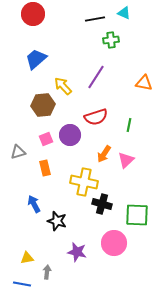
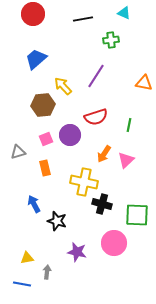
black line: moved 12 px left
purple line: moved 1 px up
